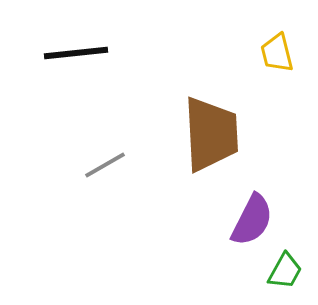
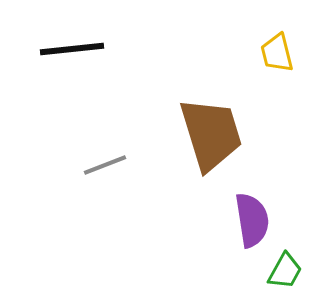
black line: moved 4 px left, 4 px up
brown trapezoid: rotated 14 degrees counterclockwise
gray line: rotated 9 degrees clockwise
purple semicircle: rotated 36 degrees counterclockwise
